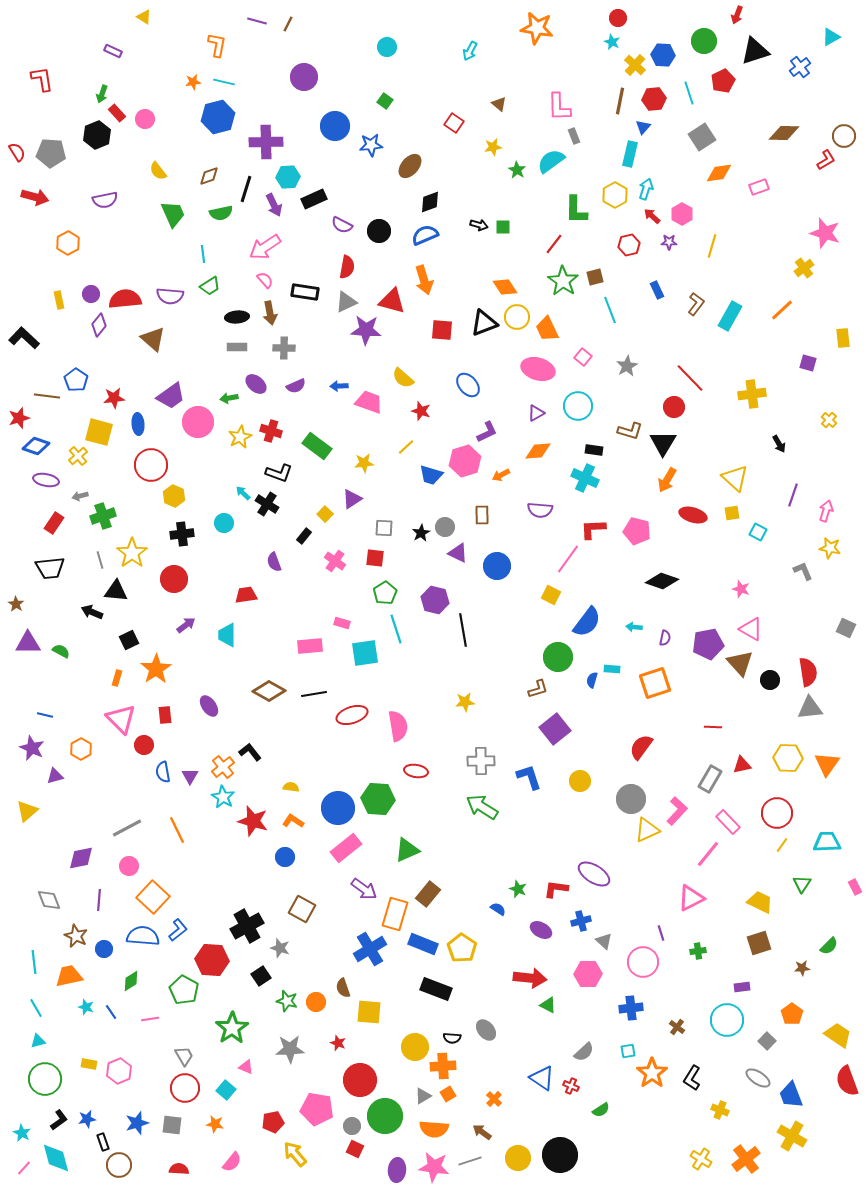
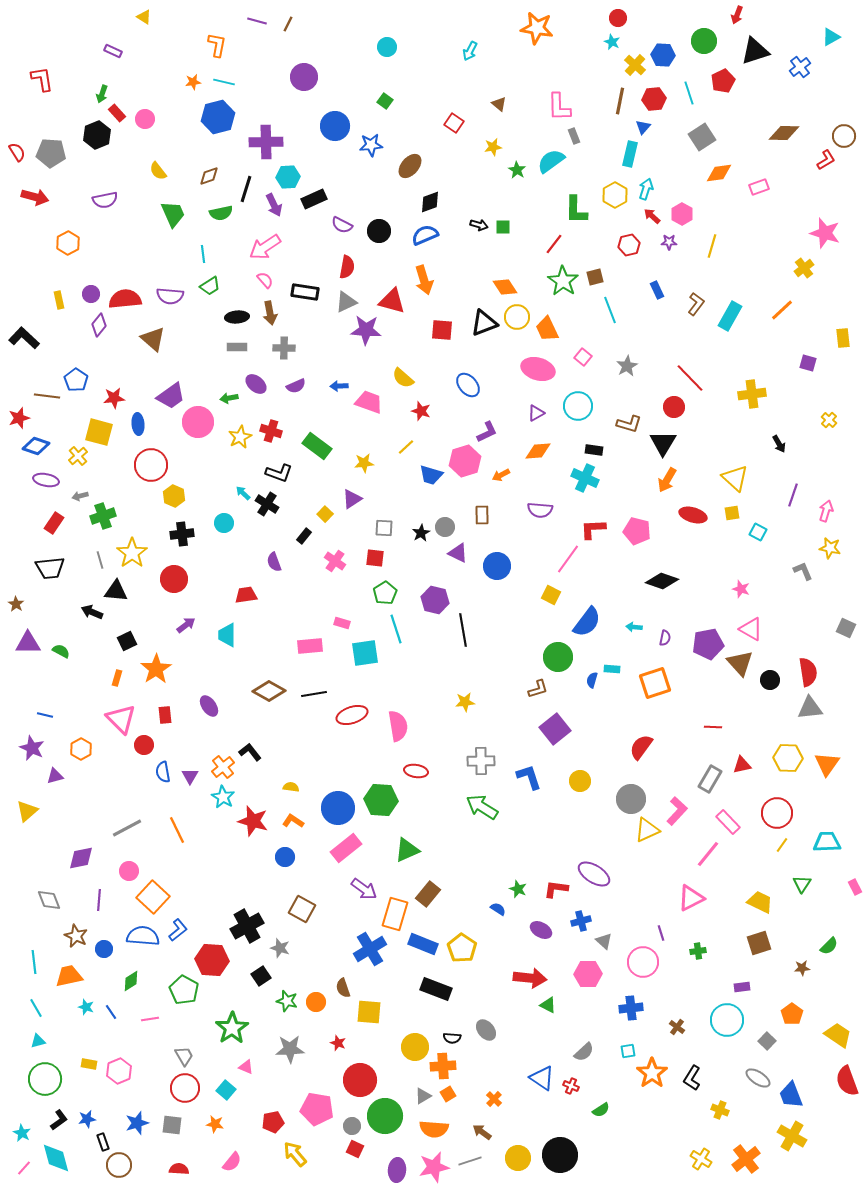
brown L-shape at (630, 431): moved 1 px left, 7 px up
black square at (129, 640): moved 2 px left, 1 px down
green hexagon at (378, 799): moved 3 px right, 1 px down
pink circle at (129, 866): moved 5 px down
pink star at (434, 1167): rotated 20 degrees counterclockwise
